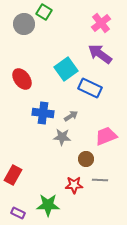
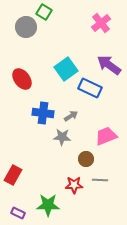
gray circle: moved 2 px right, 3 px down
purple arrow: moved 9 px right, 11 px down
